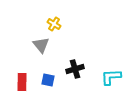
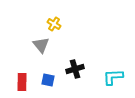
cyan L-shape: moved 2 px right
